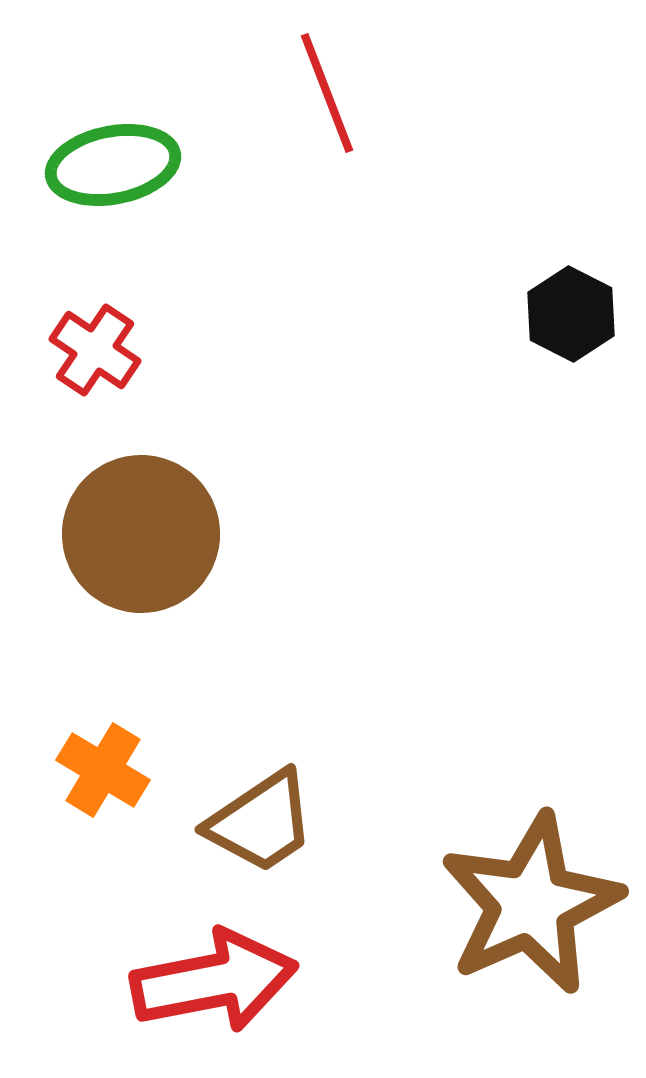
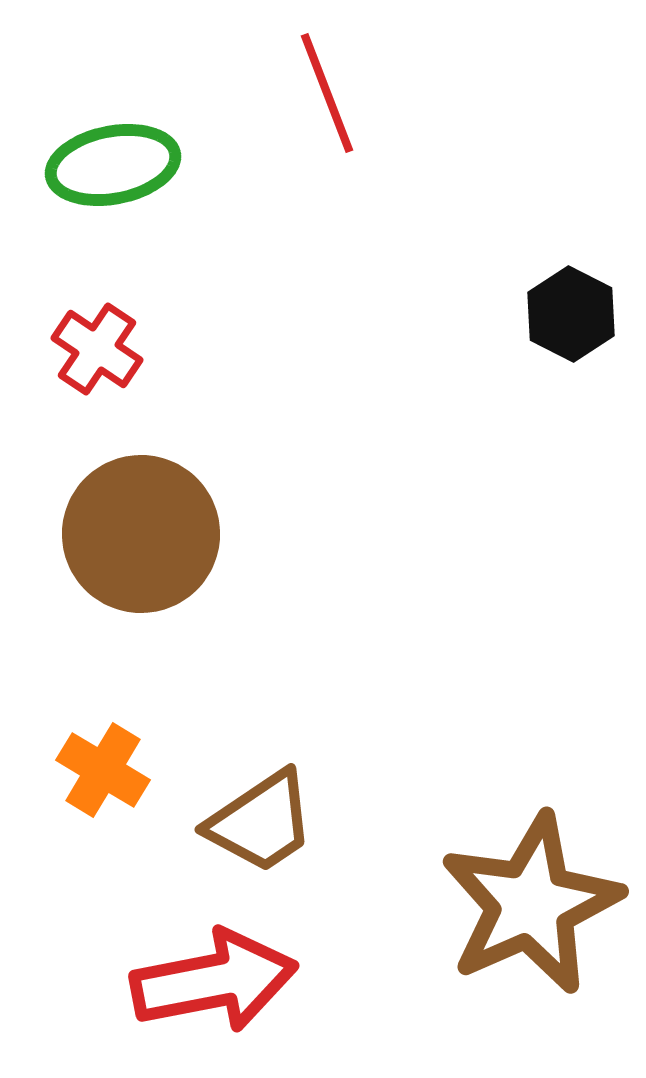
red cross: moved 2 px right, 1 px up
